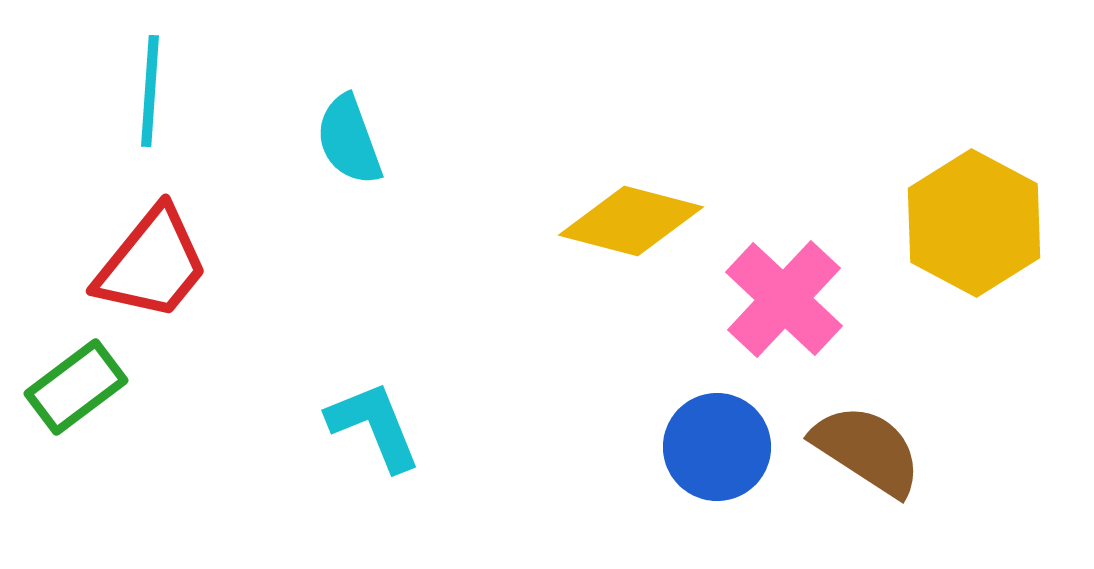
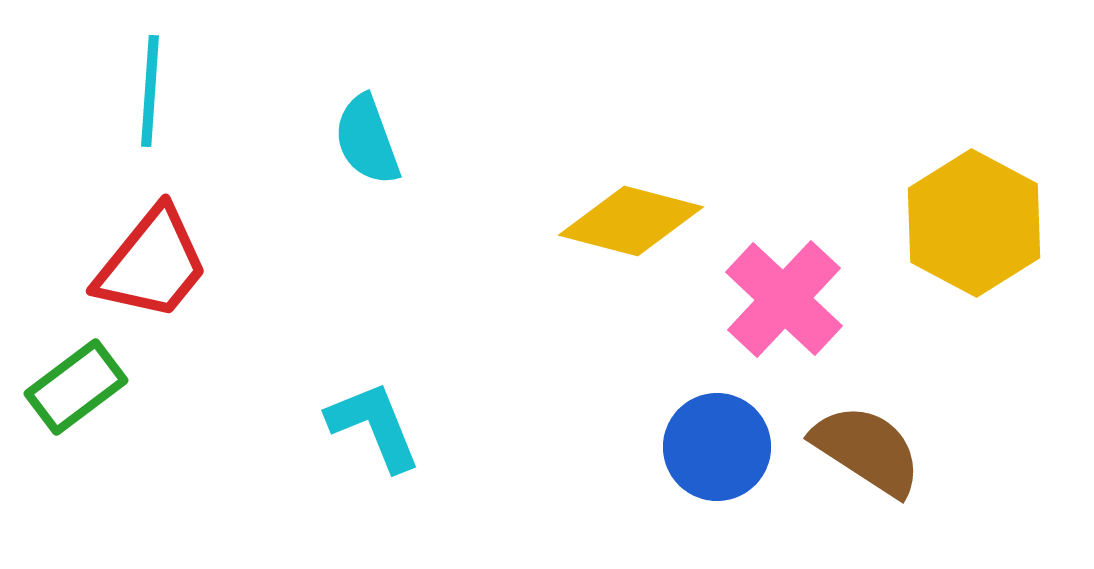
cyan semicircle: moved 18 px right
